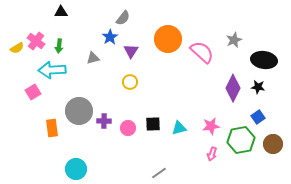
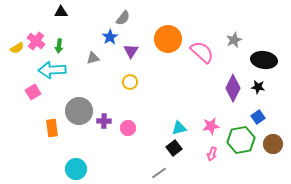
black square: moved 21 px right, 24 px down; rotated 35 degrees counterclockwise
